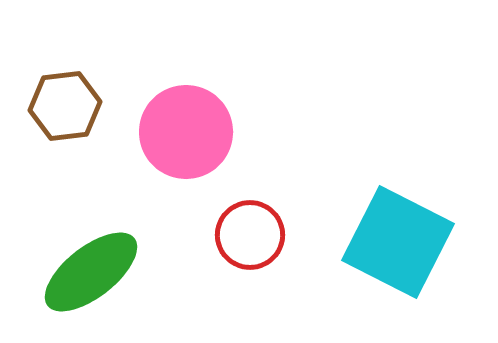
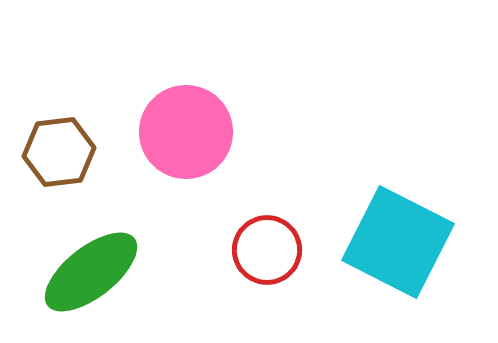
brown hexagon: moved 6 px left, 46 px down
red circle: moved 17 px right, 15 px down
